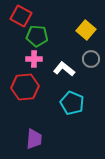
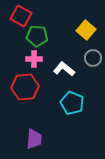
gray circle: moved 2 px right, 1 px up
